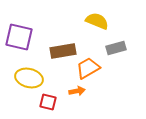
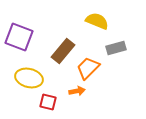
purple square: rotated 8 degrees clockwise
brown rectangle: rotated 40 degrees counterclockwise
orange trapezoid: rotated 15 degrees counterclockwise
